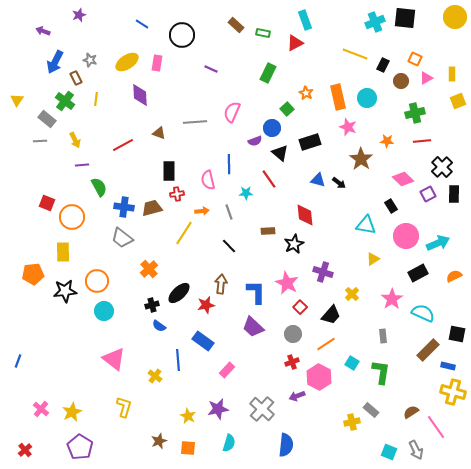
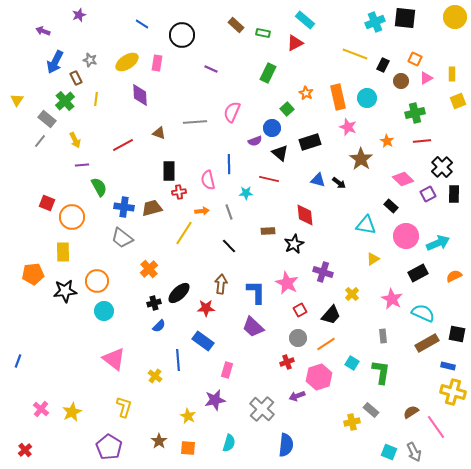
cyan rectangle at (305, 20): rotated 30 degrees counterclockwise
green cross at (65, 101): rotated 12 degrees clockwise
gray line at (40, 141): rotated 48 degrees counterclockwise
orange star at (387, 141): rotated 24 degrees clockwise
red line at (269, 179): rotated 42 degrees counterclockwise
red cross at (177, 194): moved 2 px right, 2 px up
black rectangle at (391, 206): rotated 16 degrees counterclockwise
pink star at (392, 299): rotated 10 degrees counterclockwise
black cross at (152, 305): moved 2 px right, 2 px up
red star at (206, 305): moved 3 px down; rotated 12 degrees clockwise
red square at (300, 307): moved 3 px down; rotated 16 degrees clockwise
blue semicircle at (159, 326): rotated 80 degrees counterclockwise
gray circle at (293, 334): moved 5 px right, 4 px down
brown rectangle at (428, 350): moved 1 px left, 7 px up; rotated 15 degrees clockwise
red cross at (292, 362): moved 5 px left
pink rectangle at (227, 370): rotated 28 degrees counterclockwise
pink hexagon at (319, 377): rotated 15 degrees clockwise
purple star at (218, 409): moved 3 px left, 9 px up
brown star at (159, 441): rotated 14 degrees counterclockwise
purple pentagon at (80, 447): moved 29 px right
gray arrow at (416, 450): moved 2 px left, 2 px down
